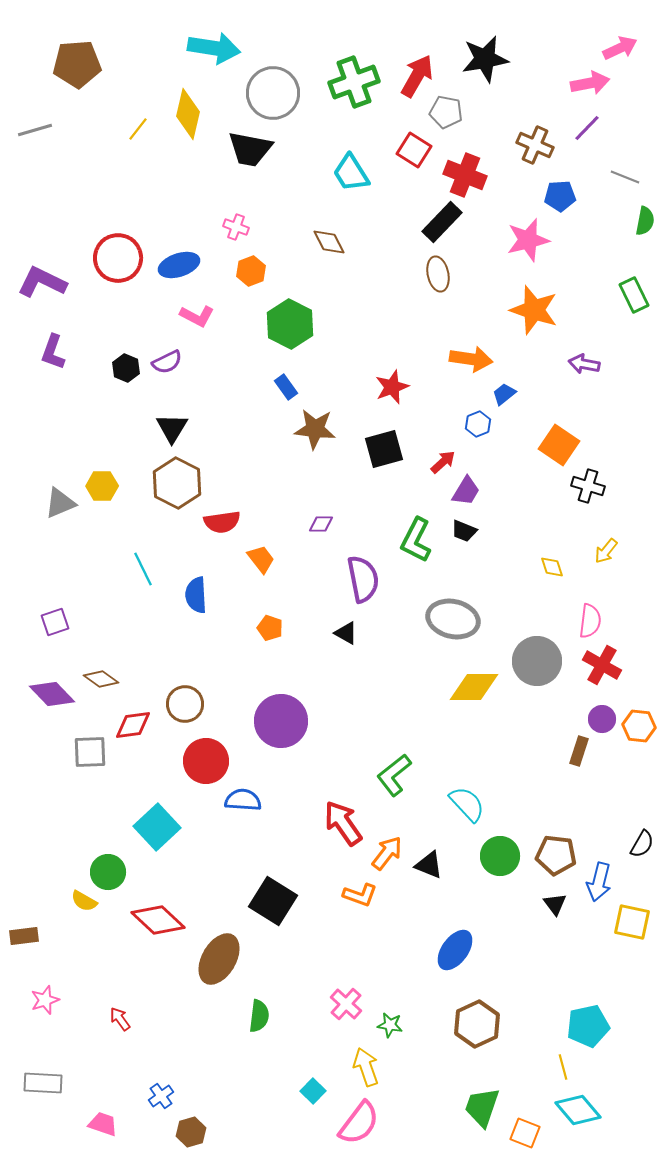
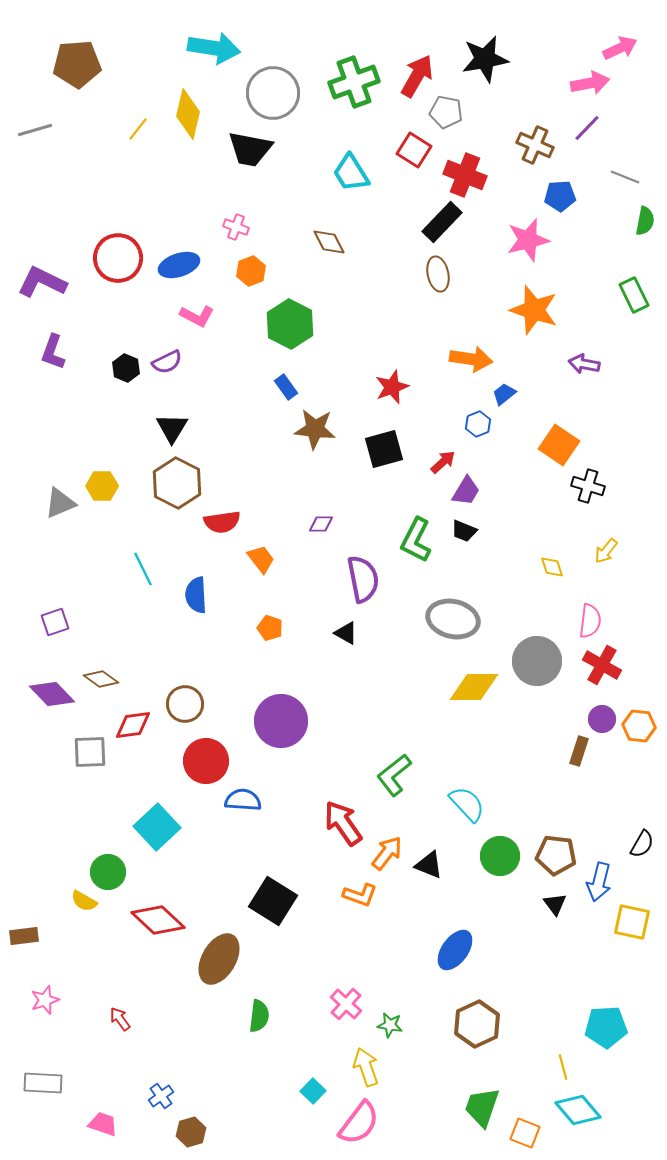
cyan pentagon at (588, 1026): moved 18 px right, 1 px down; rotated 9 degrees clockwise
